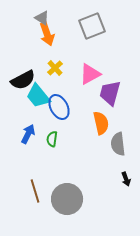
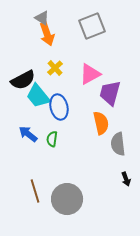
blue ellipse: rotated 15 degrees clockwise
blue arrow: rotated 78 degrees counterclockwise
